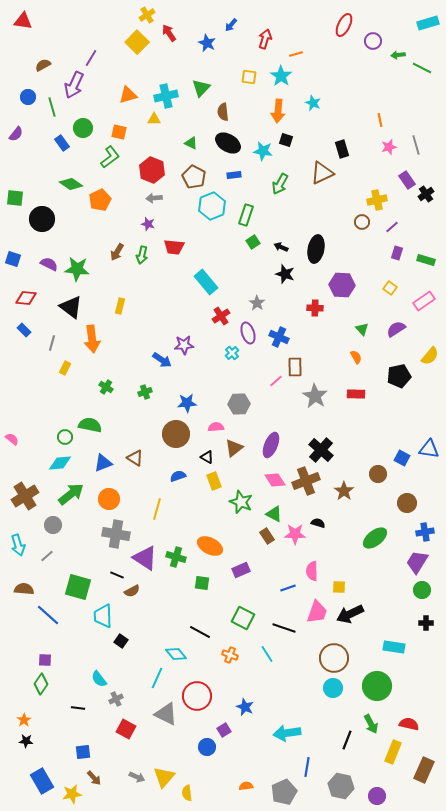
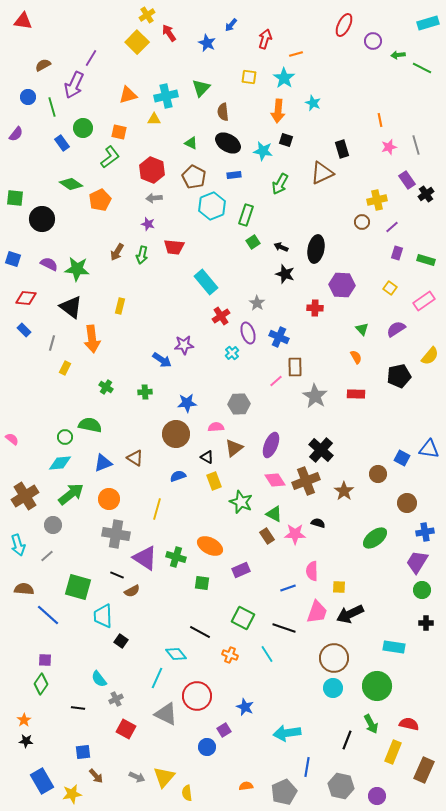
cyan star at (281, 76): moved 3 px right, 2 px down
green cross at (145, 392): rotated 16 degrees clockwise
brown arrow at (94, 778): moved 2 px right, 2 px up
